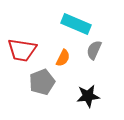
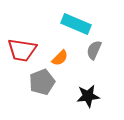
orange semicircle: moved 3 px left; rotated 18 degrees clockwise
